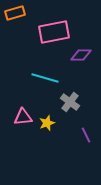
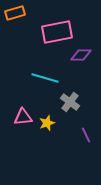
pink rectangle: moved 3 px right
